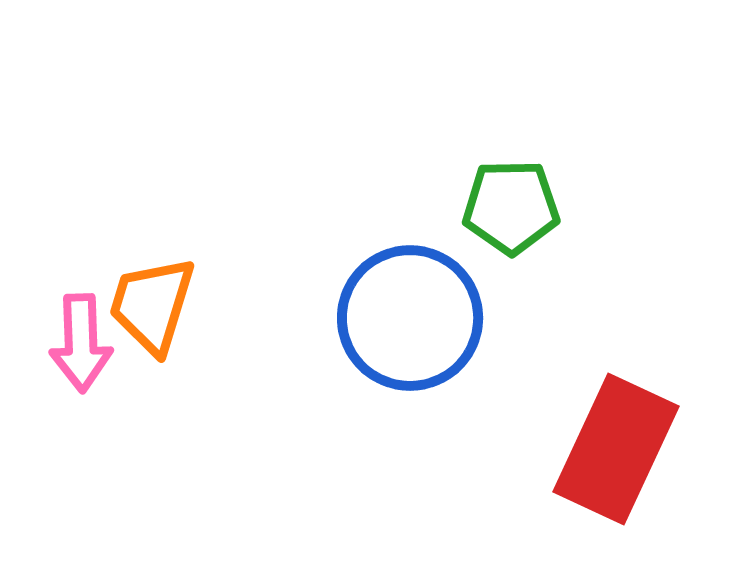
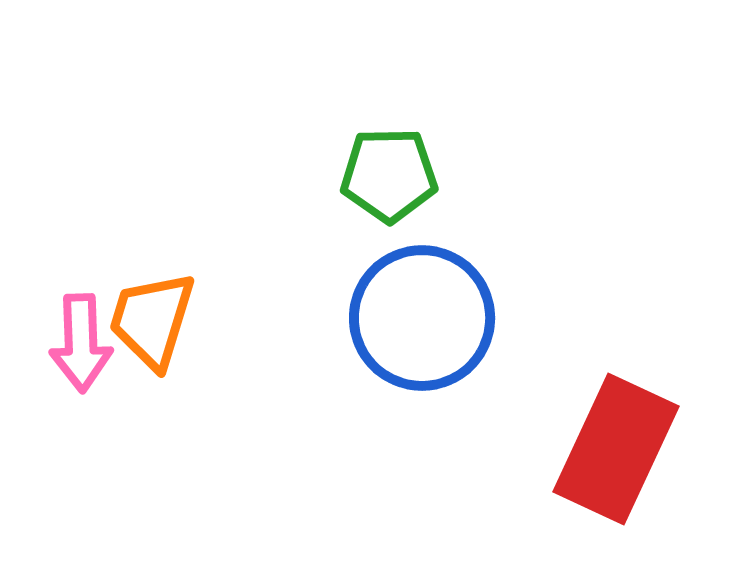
green pentagon: moved 122 px left, 32 px up
orange trapezoid: moved 15 px down
blue circle: moved 12 px right
